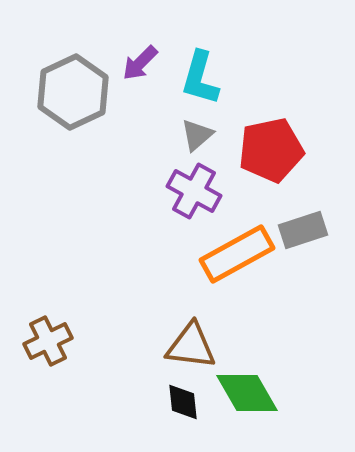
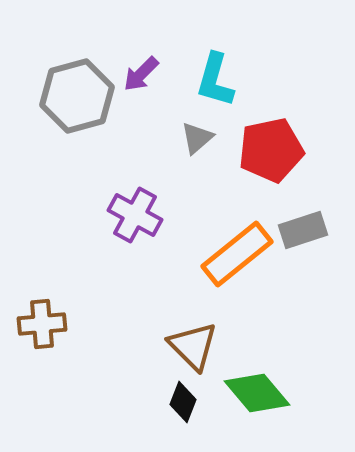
purple arrow: moved 1 px right, 11 px down
cyan L-shape: moved 15 px right, 2 px down
gray hexagon: moved 4 px right, 4 px down; rotated 10 degrees clockwise
gray triangle: moved 3 px down
purple cross: moved 59 px left, 24 px down
orange rectangle: rotated 10 degrees counterclockwise
brown cross: moved 6 px left, 17 px up; rotated 21 degrees clockwise
brown triangle: moved 2 px right; rotated 38 degrees clockwise
green diamond: moved 10 px right; rotated 10 degrees counterclockwise
black diamond: rotated 27 degrees clockwise
